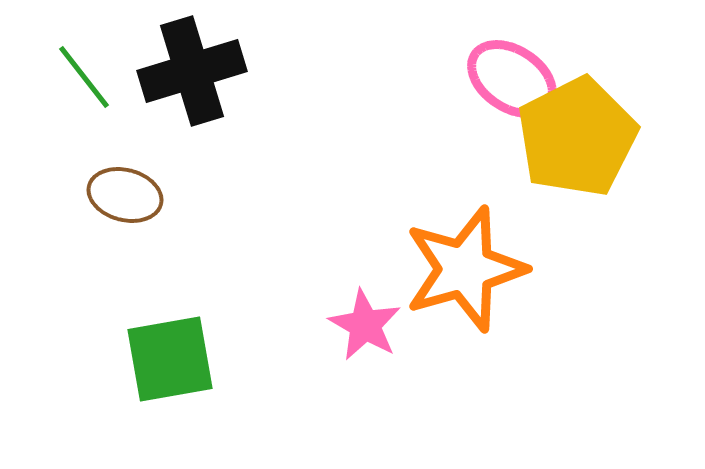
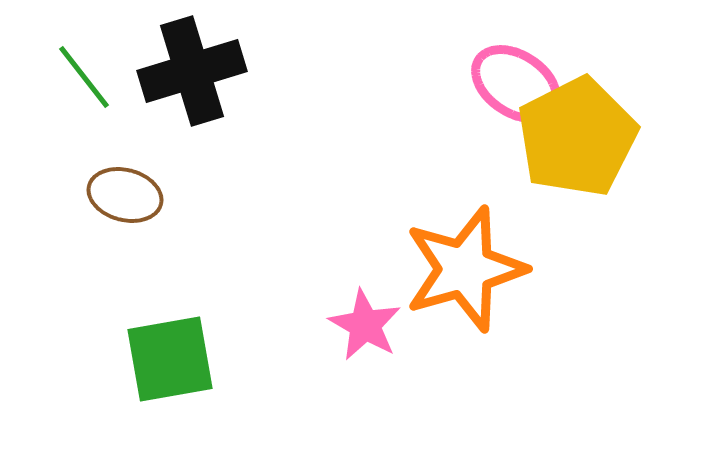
pink ellipse: moved 4 px right, 5 px down
